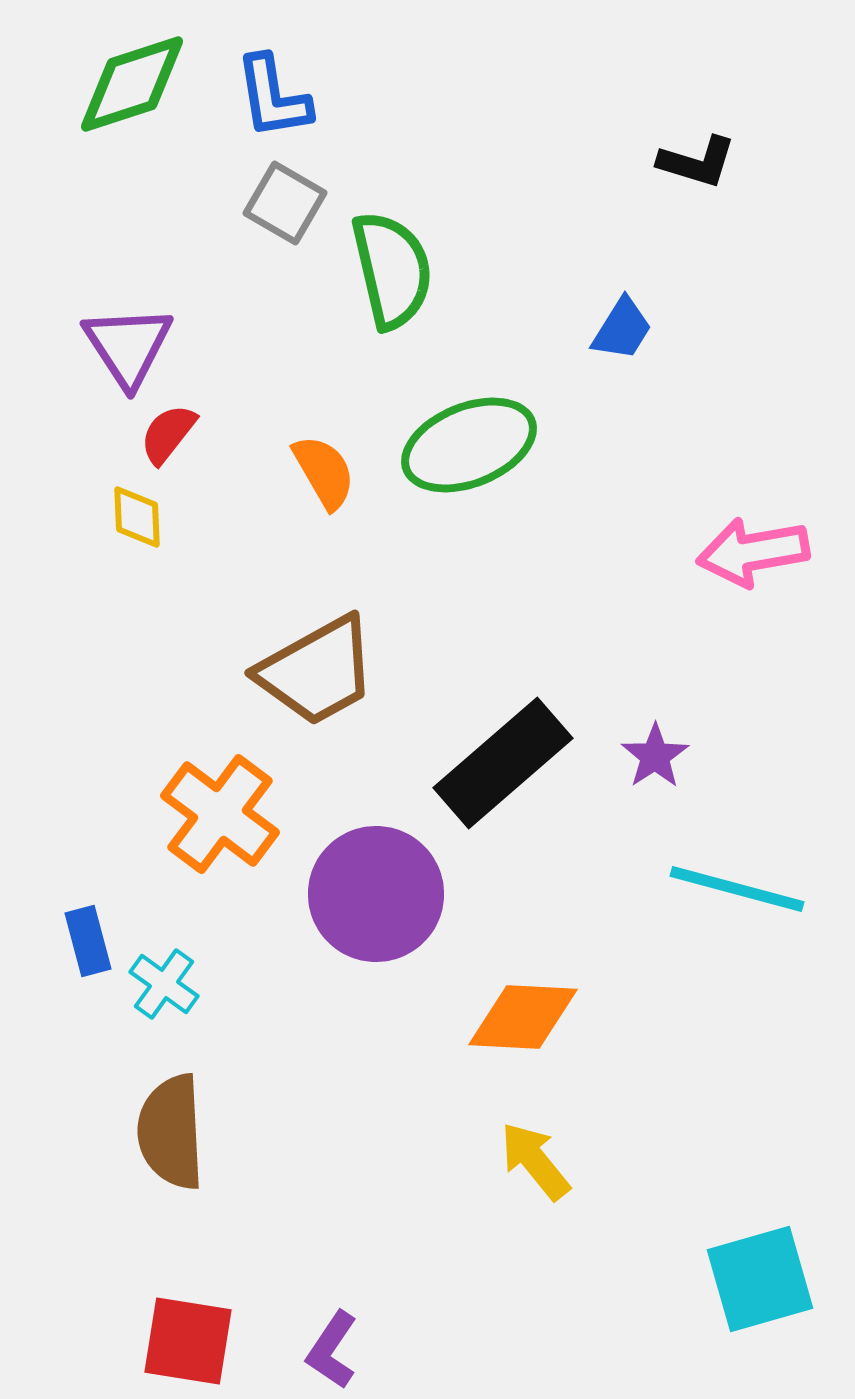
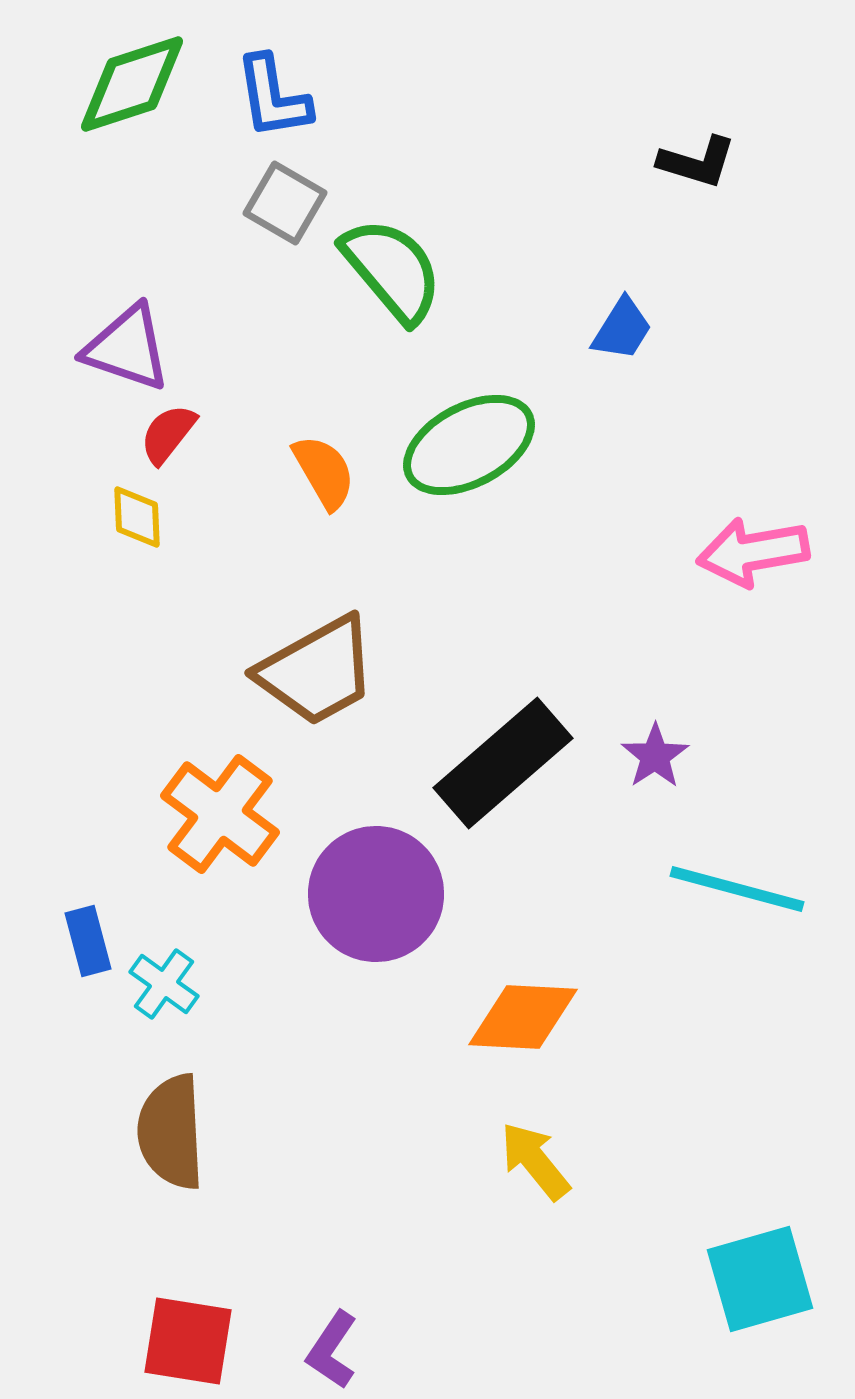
green semicircle: rotated 27 degrees counterclockwise
purple triangle: moved 1 px left, 2 px down; rotated 38 degrees counterclockwise
green ellipse: rotated 6 degrees counterclockwise
